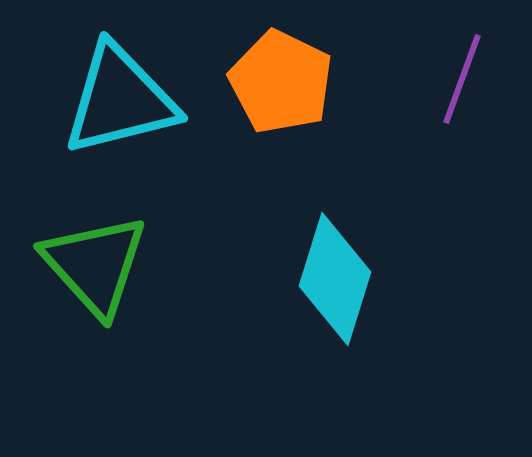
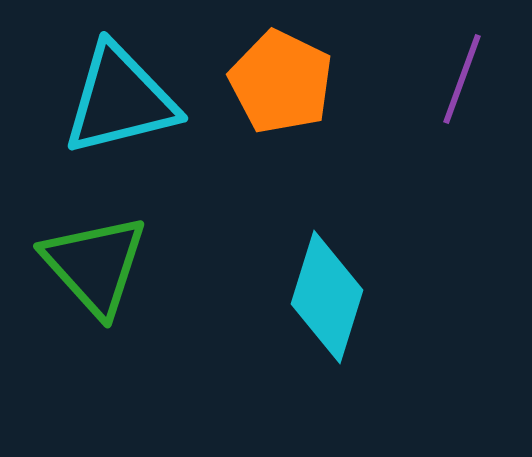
cyan diamond: moved 8 px left, 18 px down
